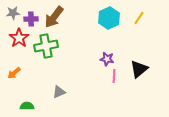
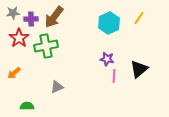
cyan hexagon: moved 5 px down
gray triangle: moved 2 px left, 5 px up
